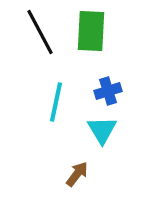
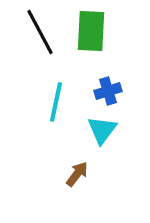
cyan triangle: rotated 8 degrees clockwise
